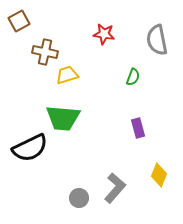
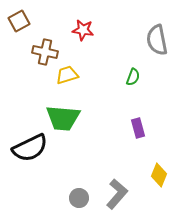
red star: moved 21 px left, 4 px up
gray L-shape: moved 2 px right, 6 px down
